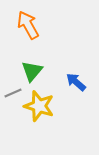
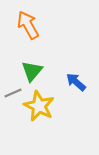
yellow star: rotated 8 degrees clockwise
